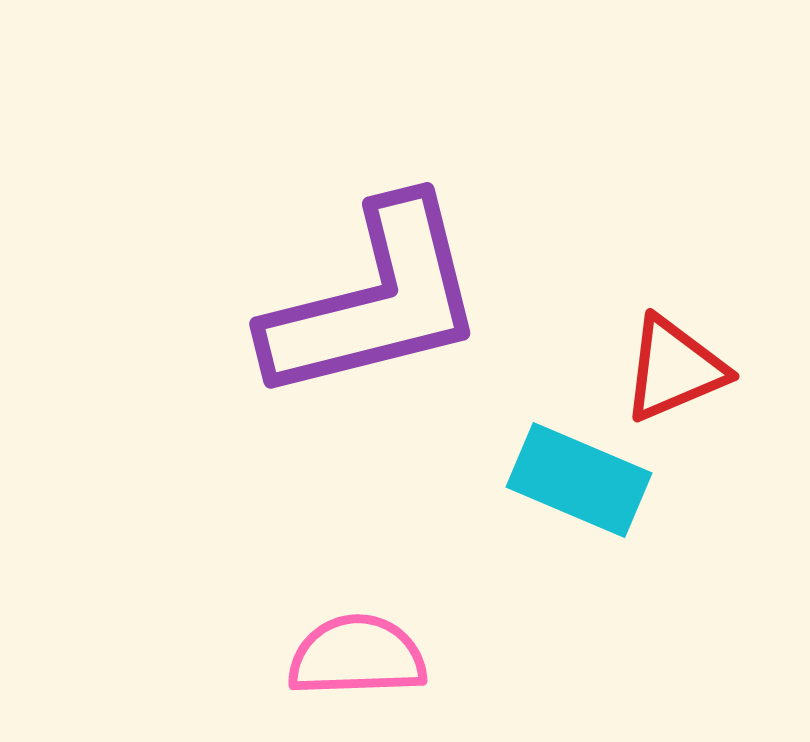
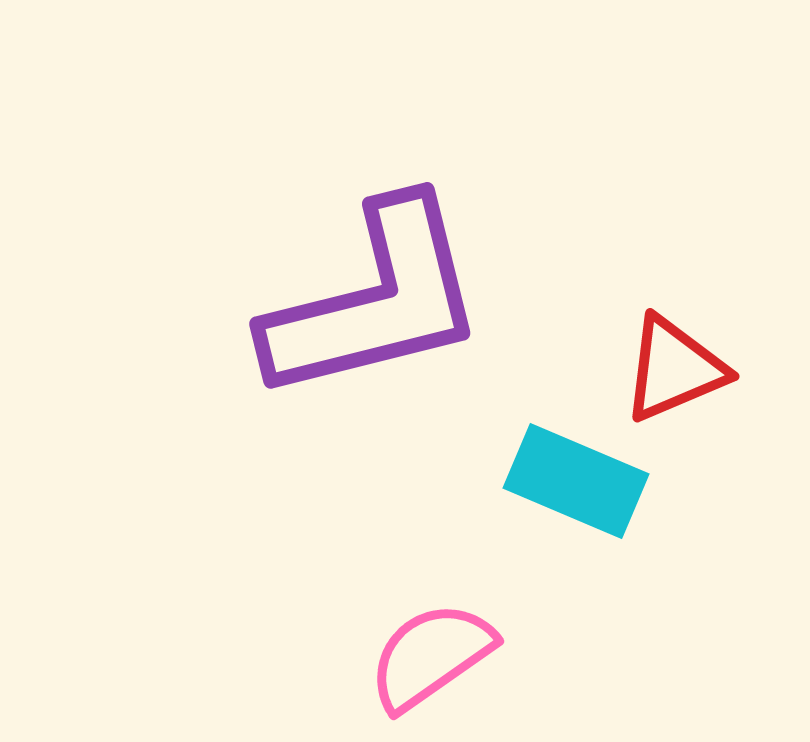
cyan rectangle: moved 3 px left, 1 px down
pink semicircle: moved 74 px right; rotated 33 degrees counterclockwise
